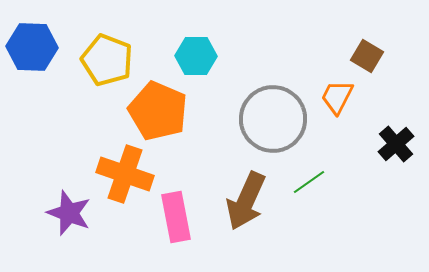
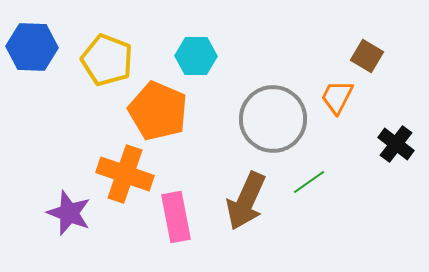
black cross: rotated 12 degrees counterclockwise
